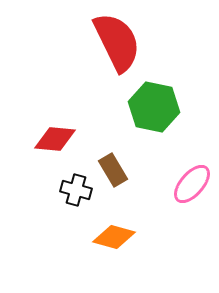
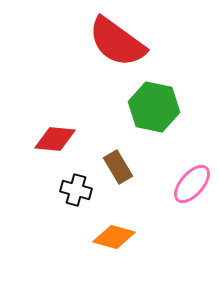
red semicircle: rotated 152 degrees clockwise
brown rectangle: moved 5 px right, 3 px up
